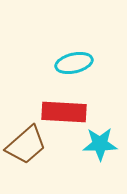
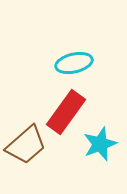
red rectangle: moved 2 px right; rotated 57 degrees counterclockwise
cyan star: rotated 20 degrees counterclockwise
